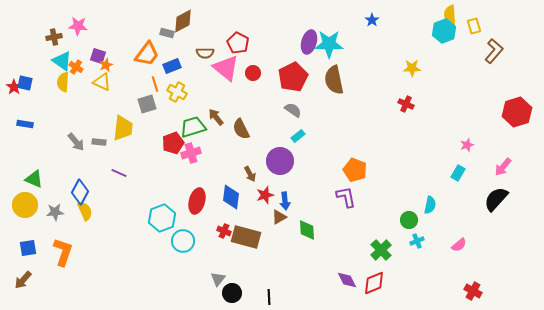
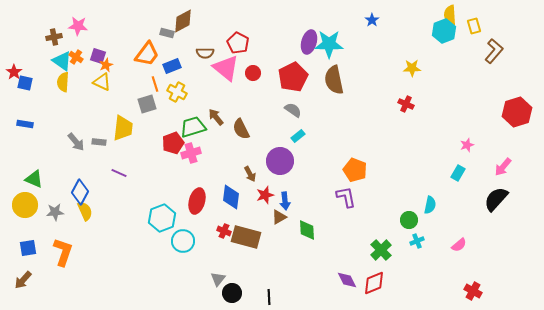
orange cross at (76, 67): moved 10 px up
red star at (14, 87): moved 15 px up
